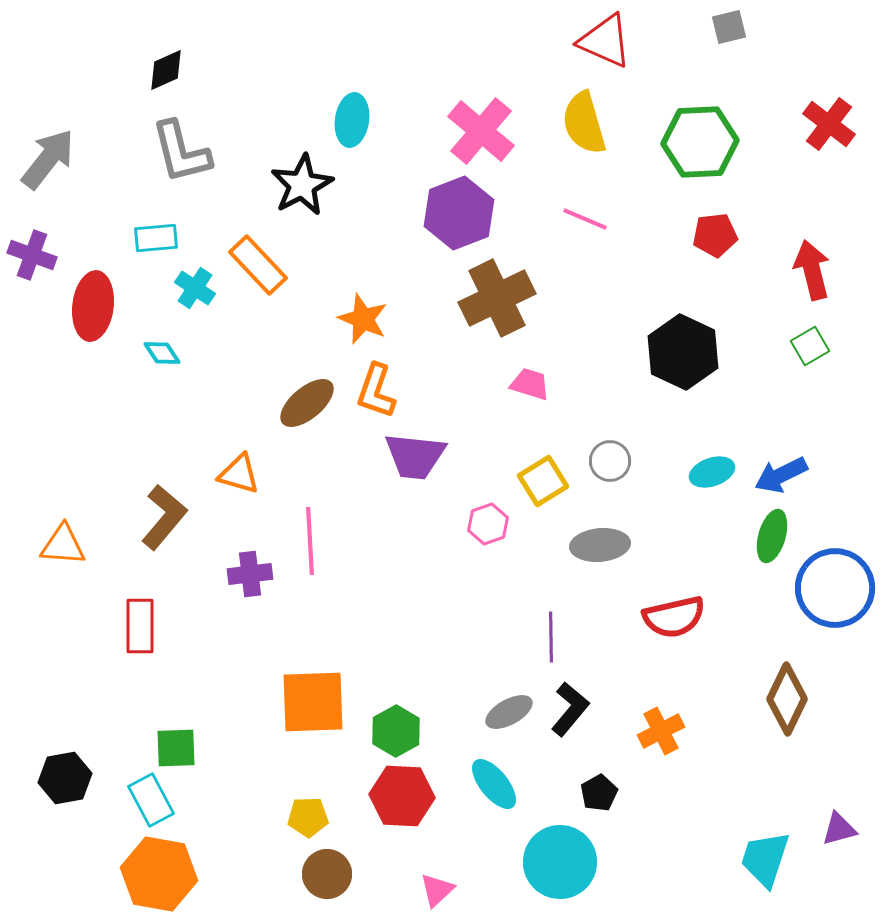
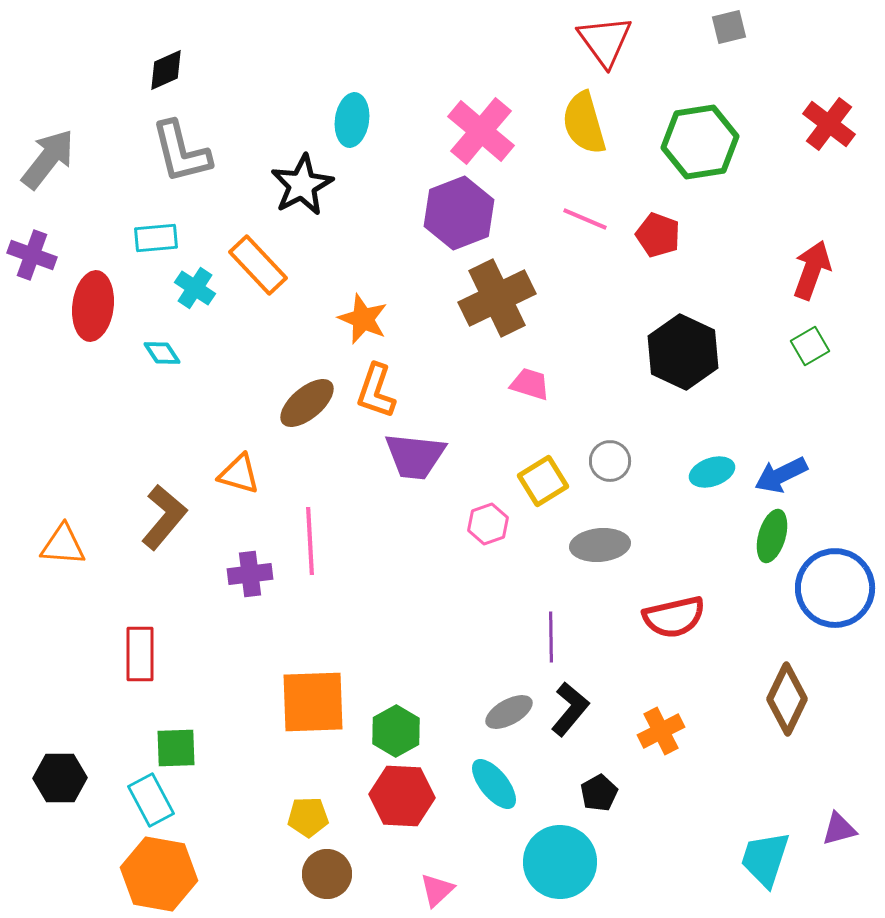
red triangle at (605, 41): rotated 30 degrees clockwise
green hexagon at (700, 142): rotated 6 degrees counterclockwise
red pentagon at (715, 235): moved 57 px left; rotated 27 degrees clockwise
red arrow at (812, 270): rotated 34 degrees clockwise
red rectangle at (140, 626): moved 28 px down
black hexagon at (65, 778): moved 5 px left; rotated 9 degrees clockwise
